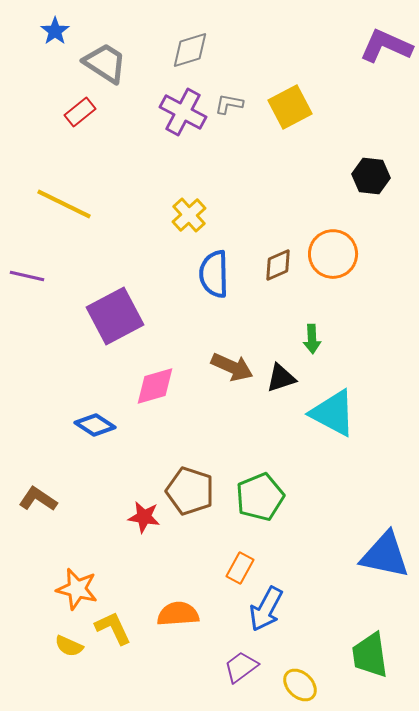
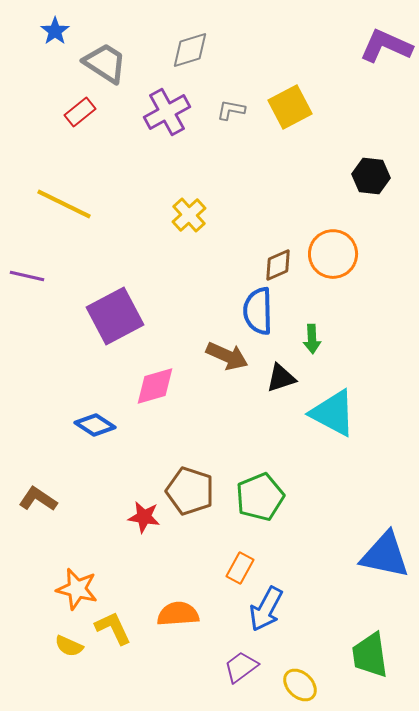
gray L-shape: moved 2 px right, 6 px down
purple cross: moved 16 px left; rotated 33 degrees clockwise
blue semicircle: moved 44 px right, 37 px down
brown arrow: moved 5 px left, 11 px up
